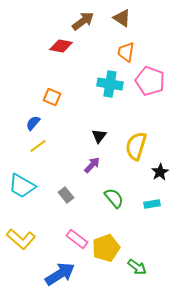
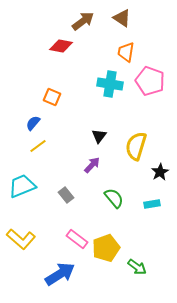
cyan trapezoid: rotated 128 degrees clockwise
